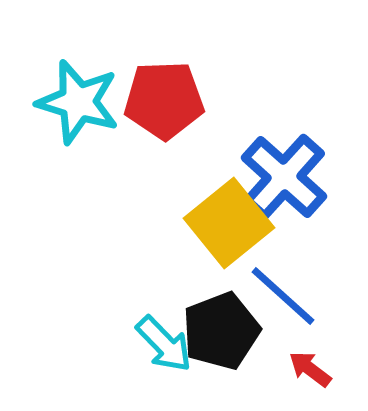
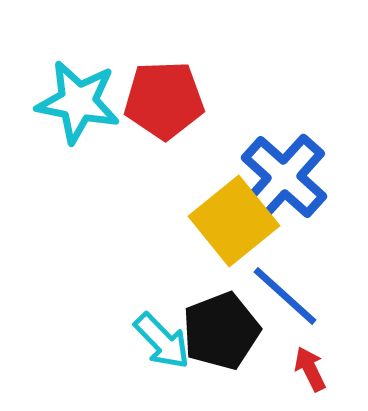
cyan star: rotated 6 degrees counterclockwise
yellow square: moved 5 px right, 2 px up
blue line: moved 2 px right
cyan arrow: moved 2 px left, 3 px up
red arrow: rotated 27 degrees clockwise
